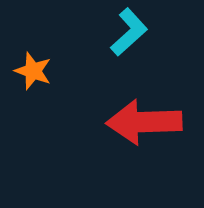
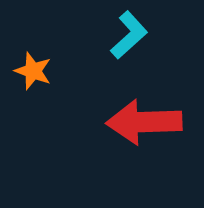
cyan L-shape: moved 3 px down
